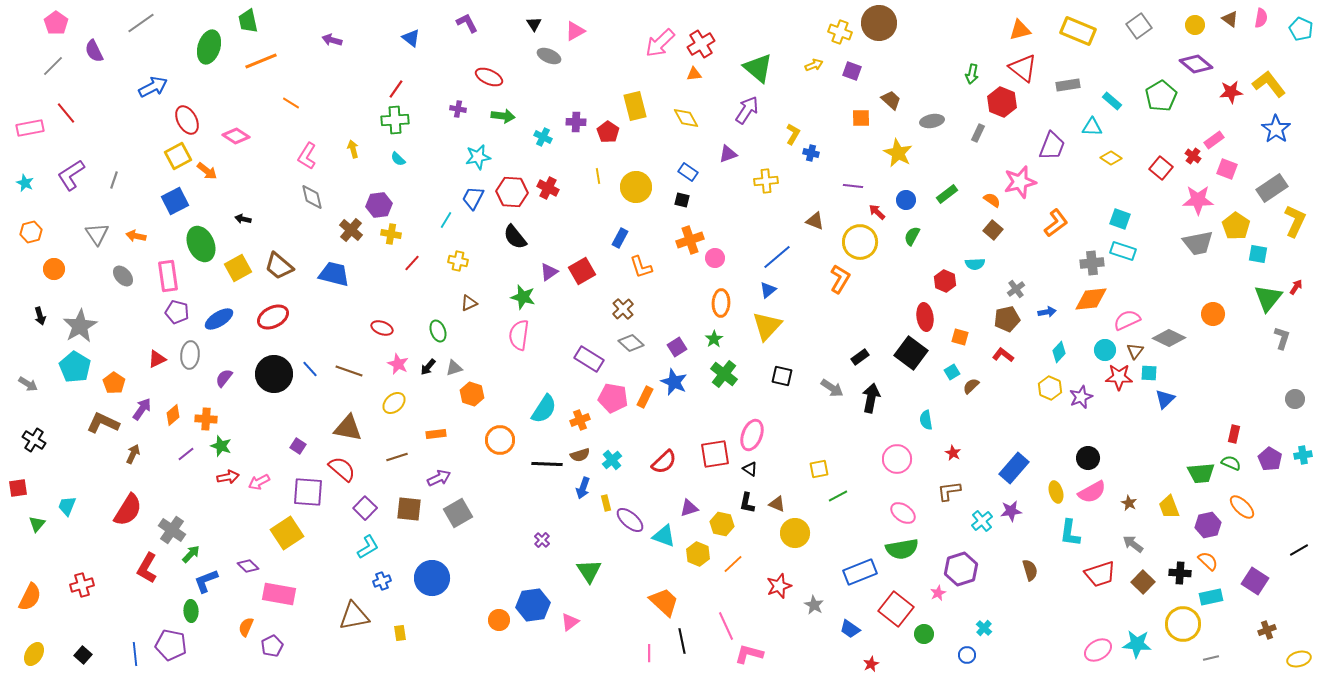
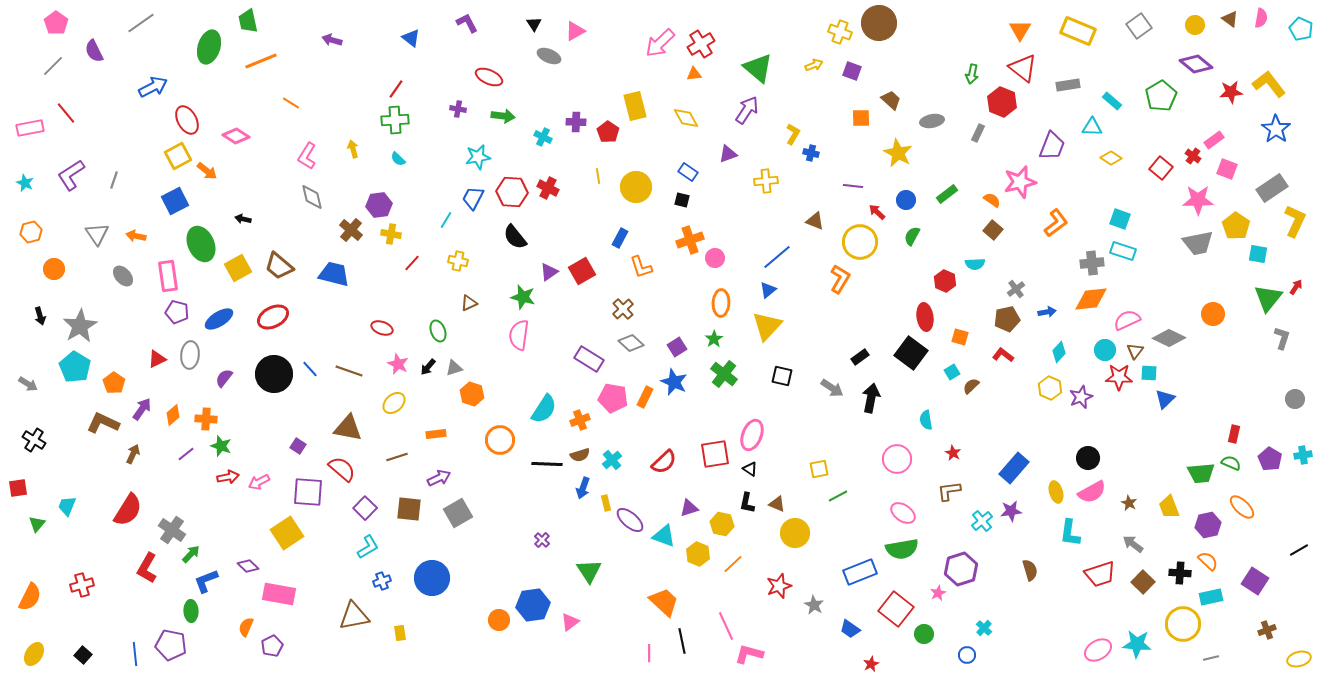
orange triangle at (1020, 30): rotated 45 degrees counterclockwise
